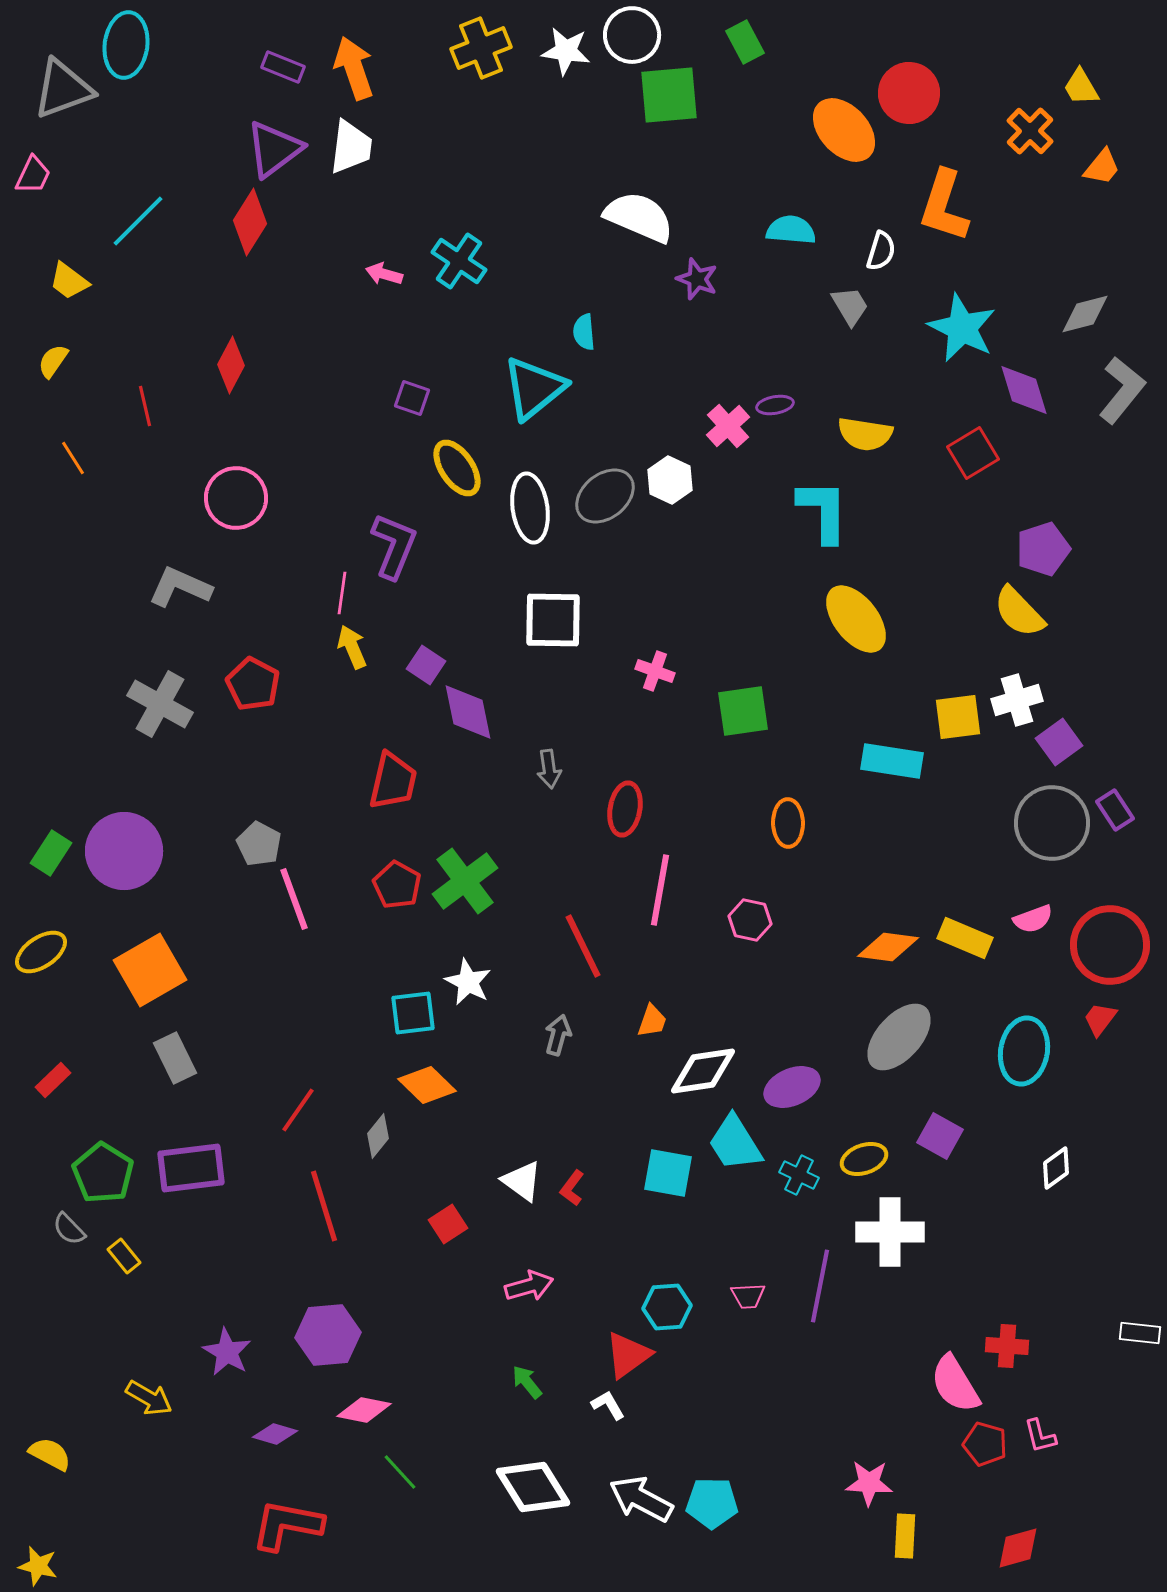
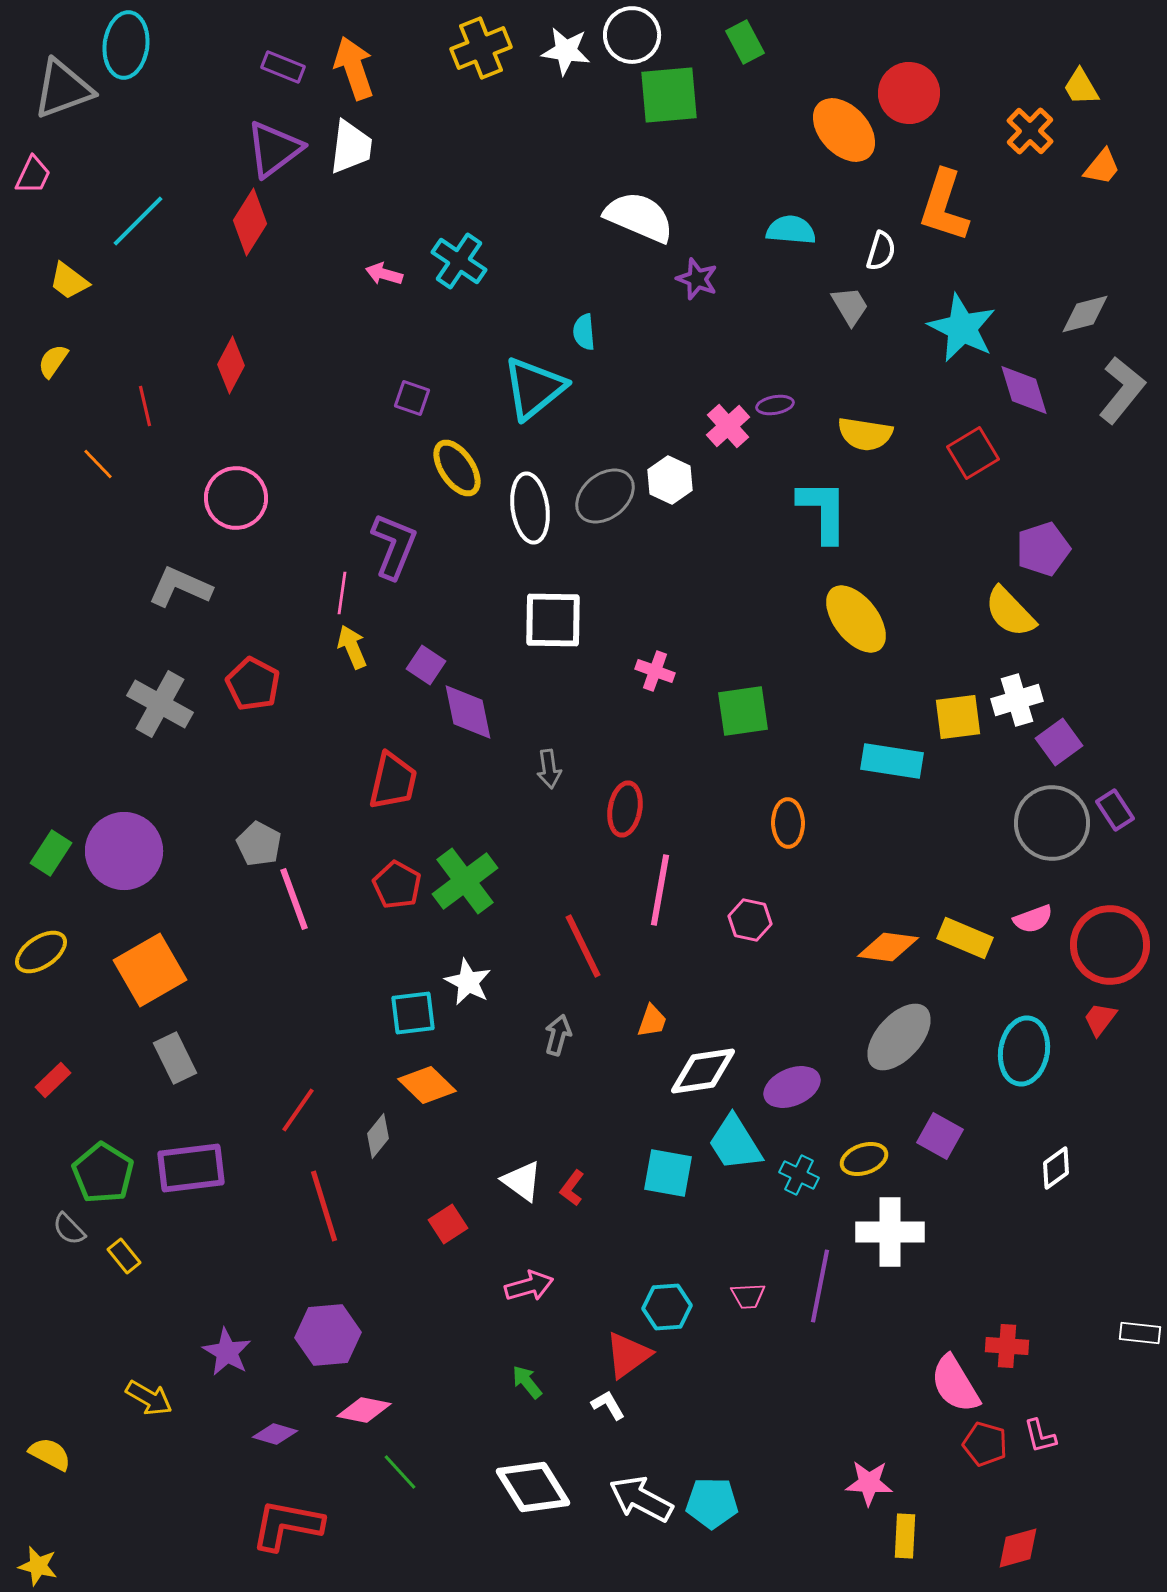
orange line at (73, 458): moved 25 px right, 6 px down; rotated 12 degrees counterclockwise
yellow semicircle at (1019, 612): moved 9 px left
